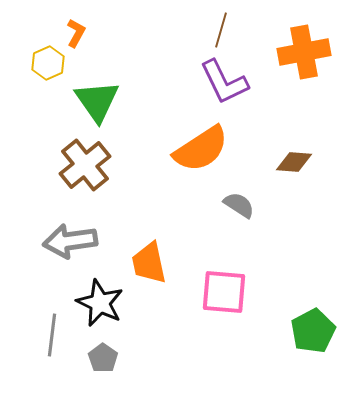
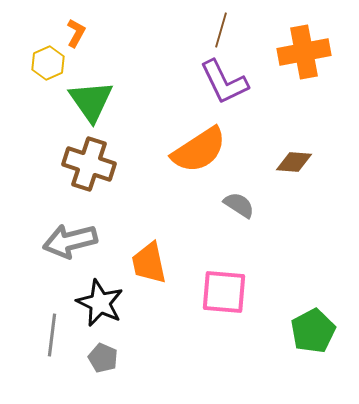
green triangle: moved 6 px left
orange semicircle: moved 2 px left, 1 px down
brown cross: moved 4 px right, 1 px up; rotated 33 degrees counterclockwise
gray arrow: rotated 6 degrees counterclockwise
gray pentagon: rotated 12 degrees counterclockwise
